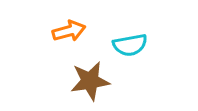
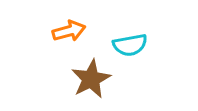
brown star: moved 1 px right, 2 px up; rotated 18 degrees counterclockwise
